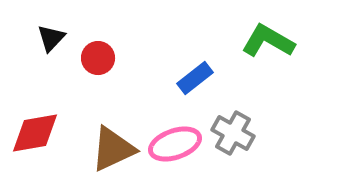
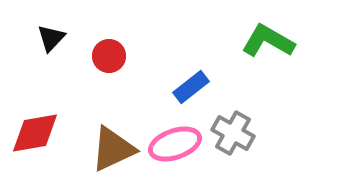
red circle: moved 11 px right, 2 px up
blue rectangle: moved 4 px left, 9 px down
